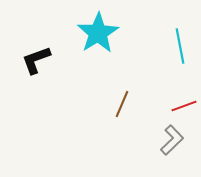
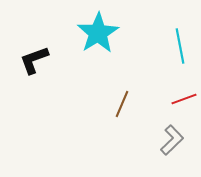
black L-shape: moved 2 px left
red line: moved 7 px up
